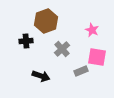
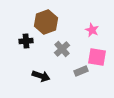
brown hexagon: moved 1 px down
